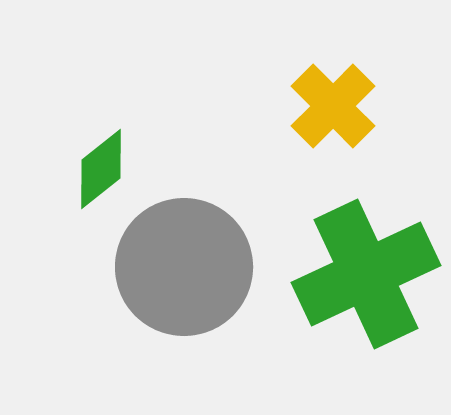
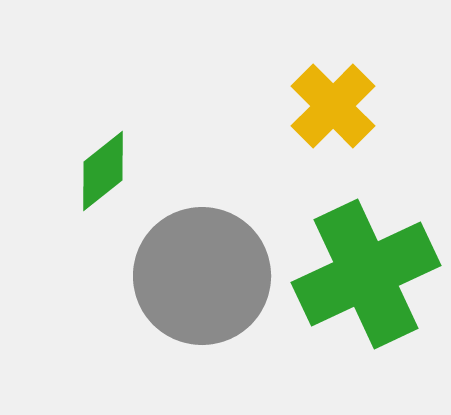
green diamond: moved 2 px right, 2 px down
gray circle: moved 18 px right, 9 px down
